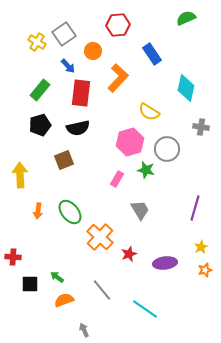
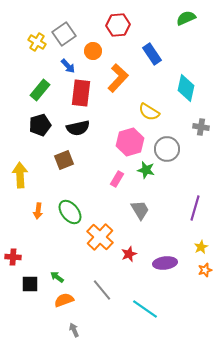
gray arrow: moved 10 px left
